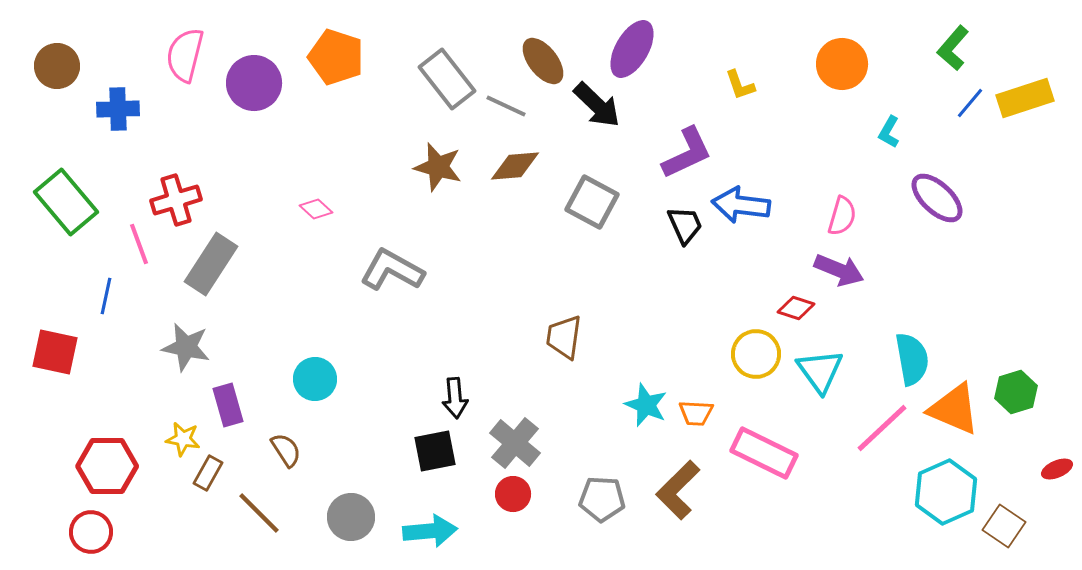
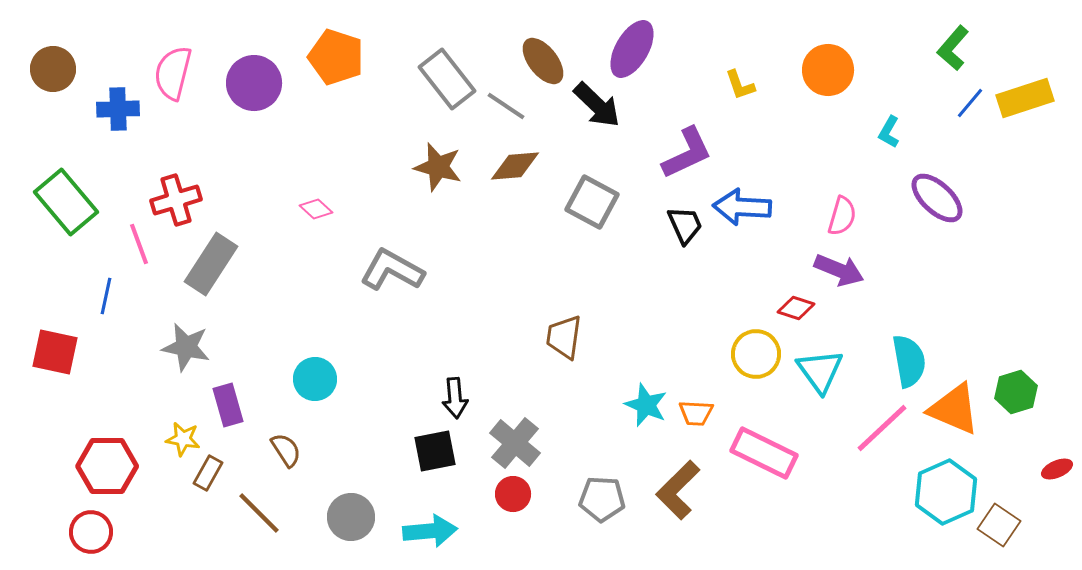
pink semicircle at (185, 55): moved 12 px left, 18 px down
orange circle at (842, 64): moved 14 px left, 6 px down
brown circle at (57, 66): moved 4 px left, 3 px down
gray line at (506, 106): rotated 9 degrees clockwise
blue arrow at (741, 205): moved 1 px right, 2 px down; rotated 4 degrees counterclockwise
cyan semicircle at (912, 359): moved 3 px left, 2 px down
brown square at (1004, 526): moved 5 px left, 1 px up
